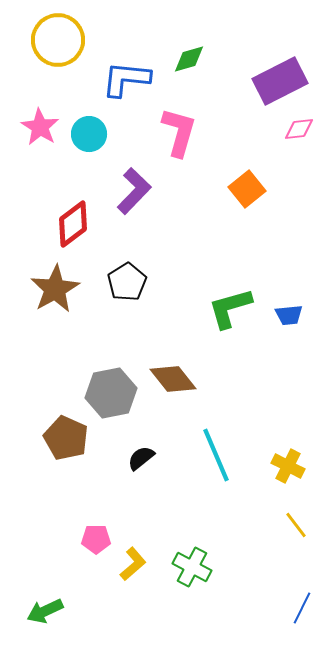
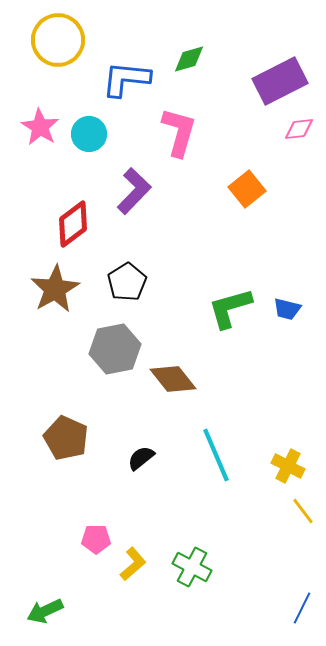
blue trapezoid: moved 2 px left, 6 px up; rotated 20 degrees clockwise
gray hexagon: moved 4 px right, 44 px up
yellow line: moved 7 px right, 14 px up
